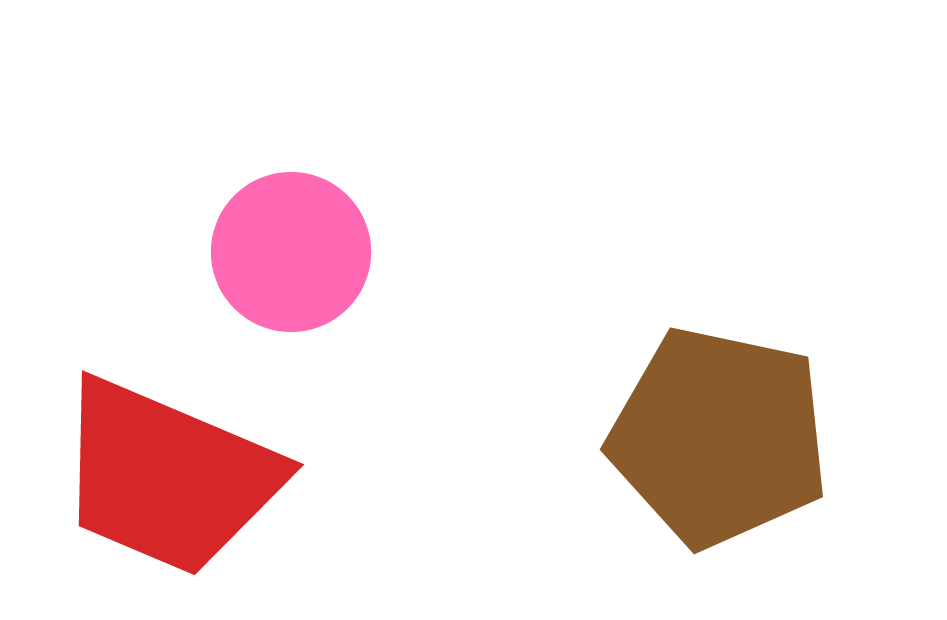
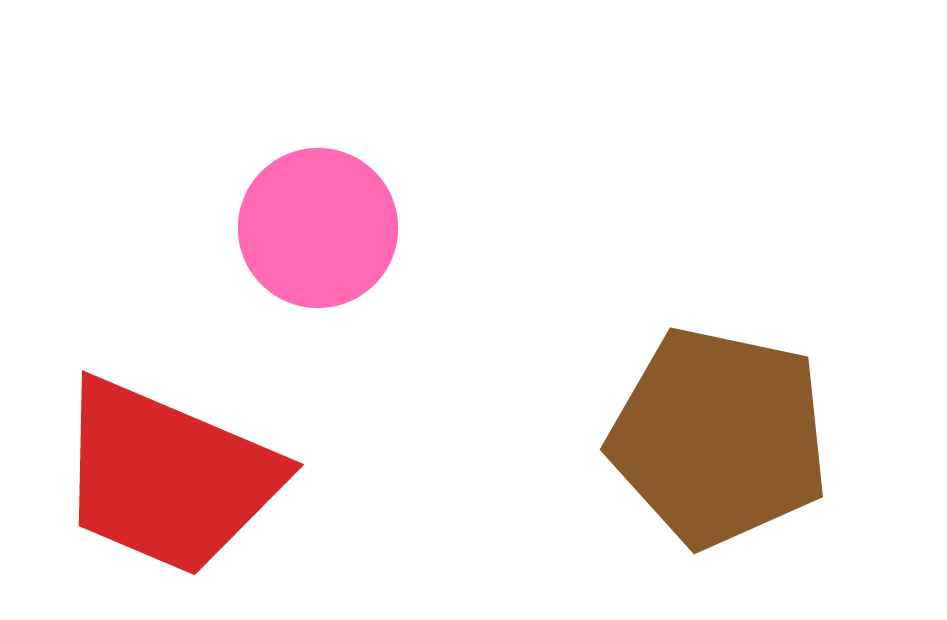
pink circle: moved 27 px right, 24 px up
